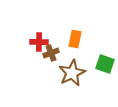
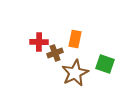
brown cross: moved 4 px right
brown star: moved 3 px right
